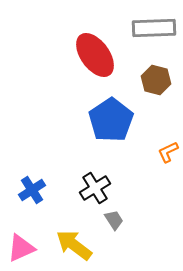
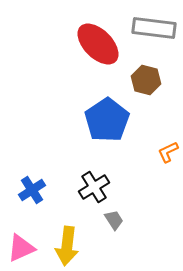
gray rectangle: rotated 9 degrees clockwise
red ellipse: moved 3 px right, 11 px up; rotated 9 degrees counterclockwise
brown hexagon: moved 10 px left
blue pentagon: moved 4 px left
black cross: moved 1 px left, 1 px up
yellow arrow: moved 7 px left, 1 px down; rotated 120 degrees counterclockwise
